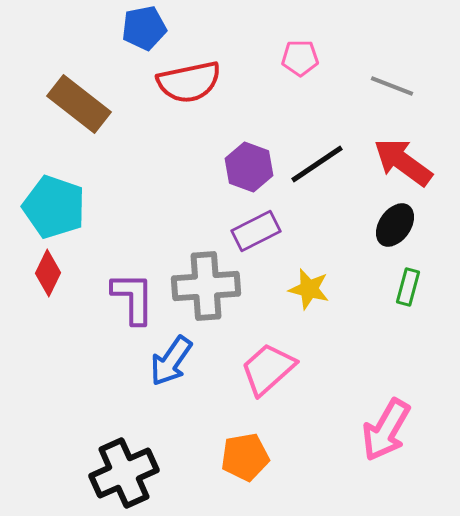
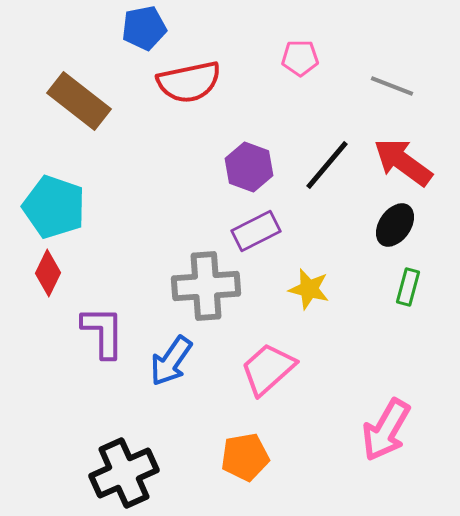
brown rectangle: moved 3 px up
black line: moved 10 px right, 1 px down; rotated 16 degrees counterclockwise
purple L-shape: moved 30 px left, 34 px down
